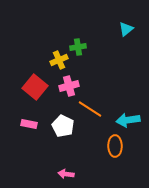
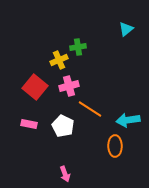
pink arrow: moved 1 px left; rotated 119 degrees counterclockwise
